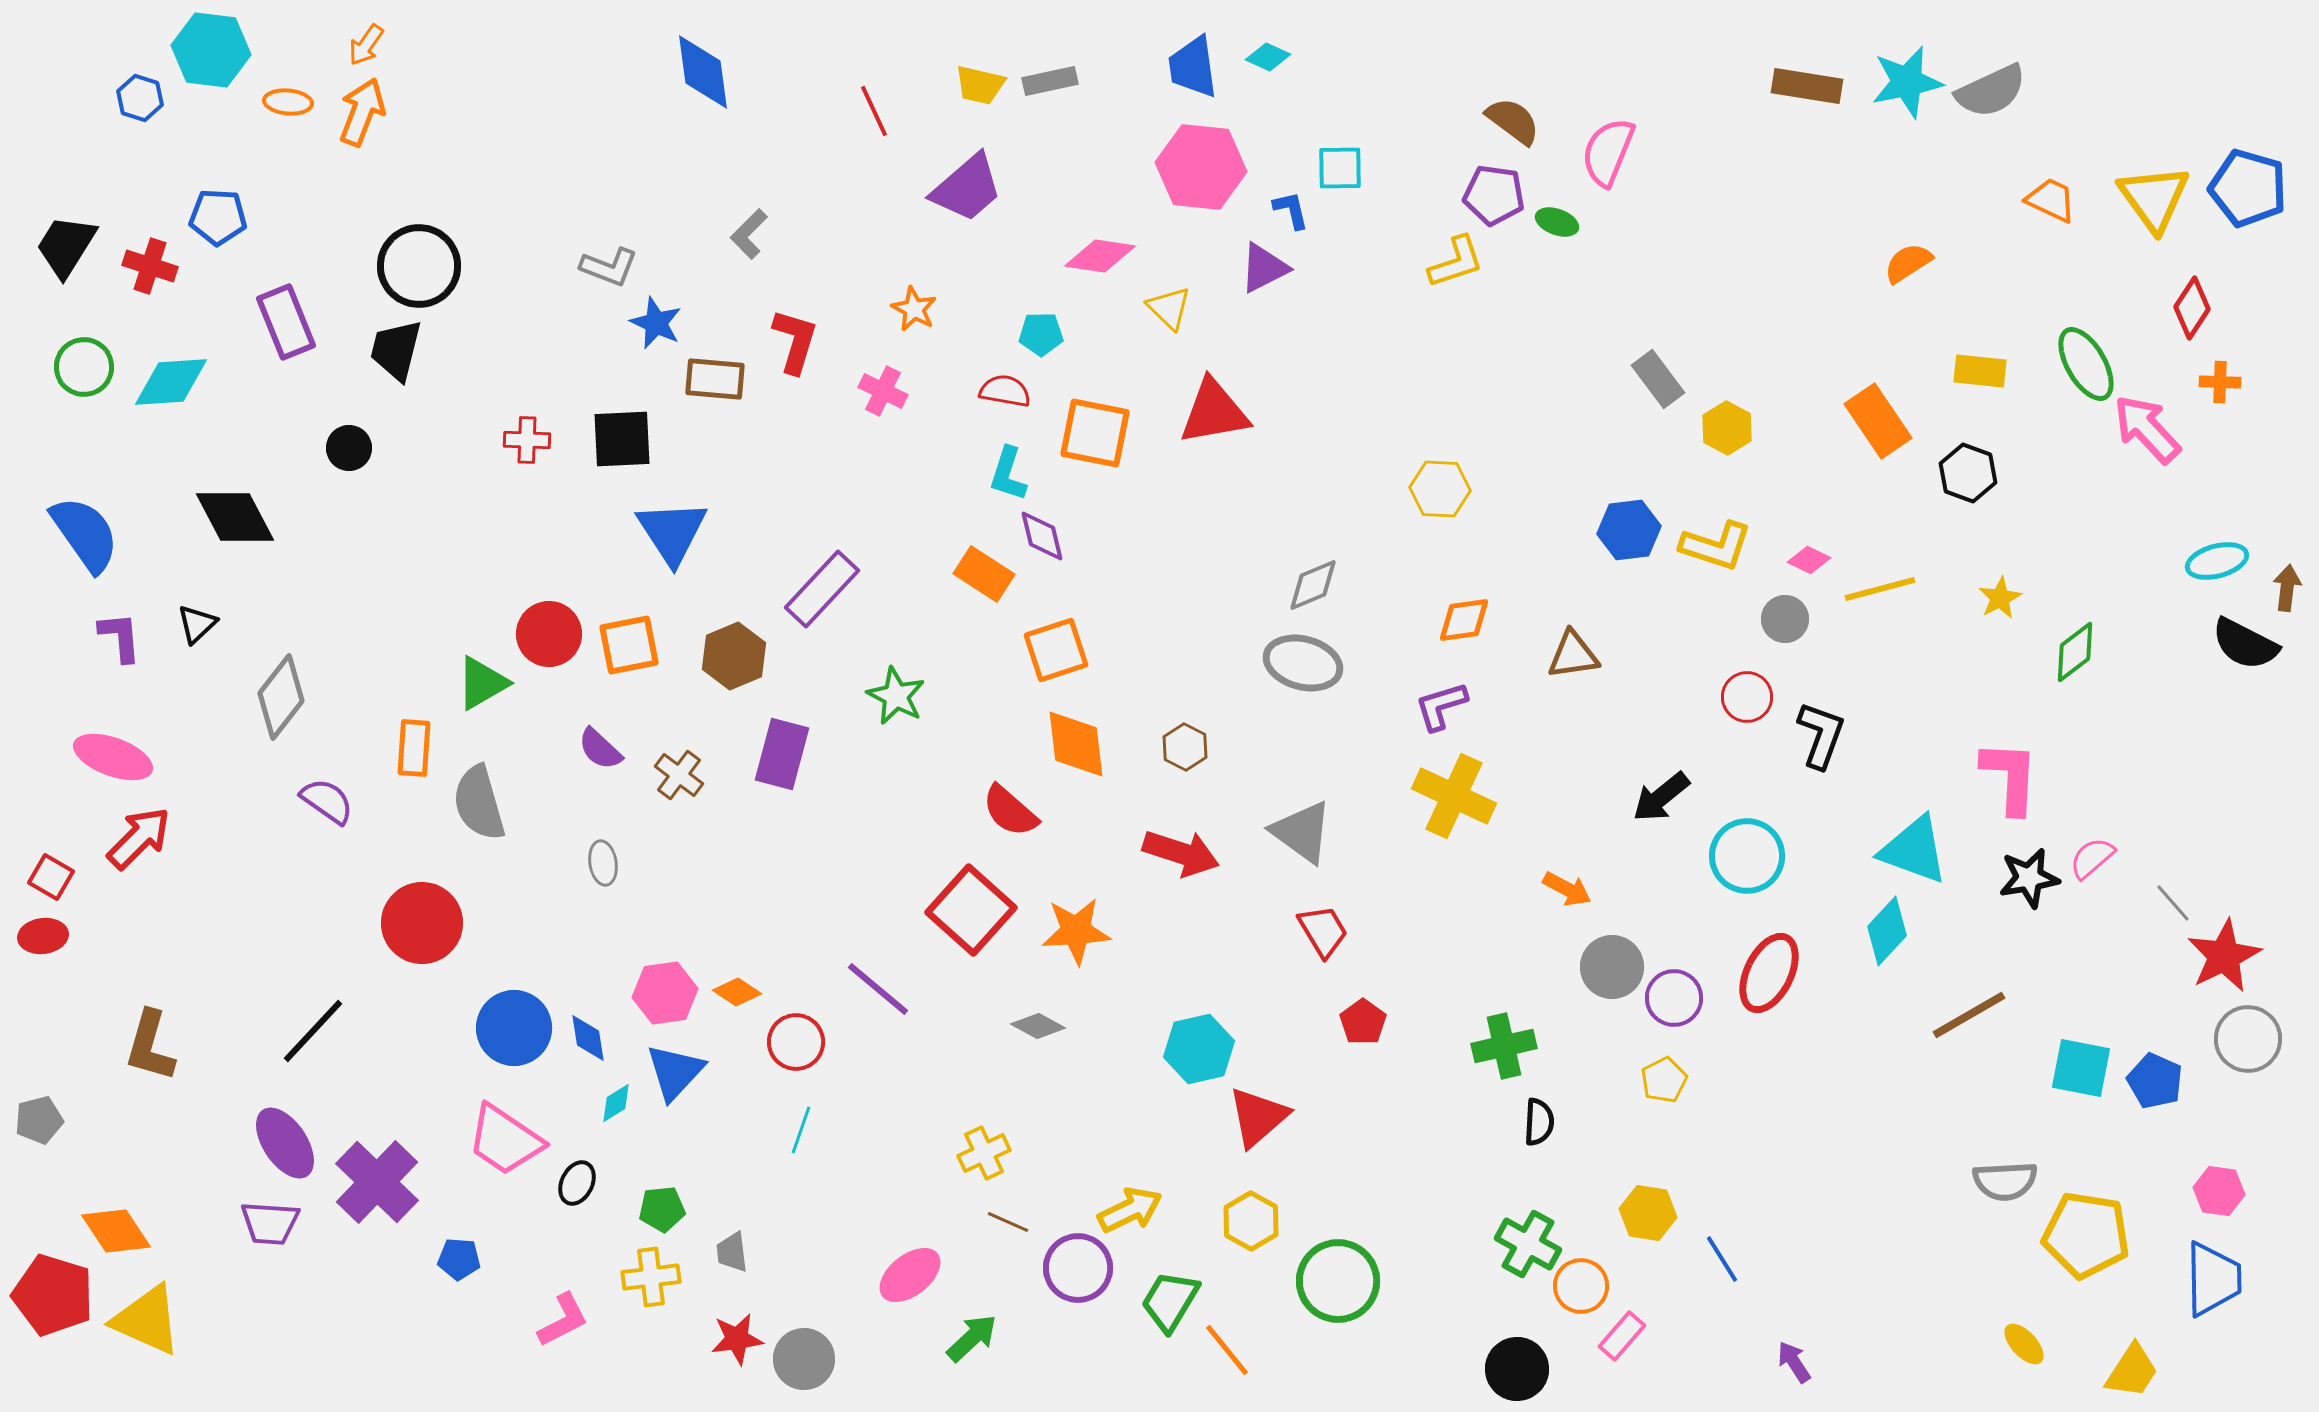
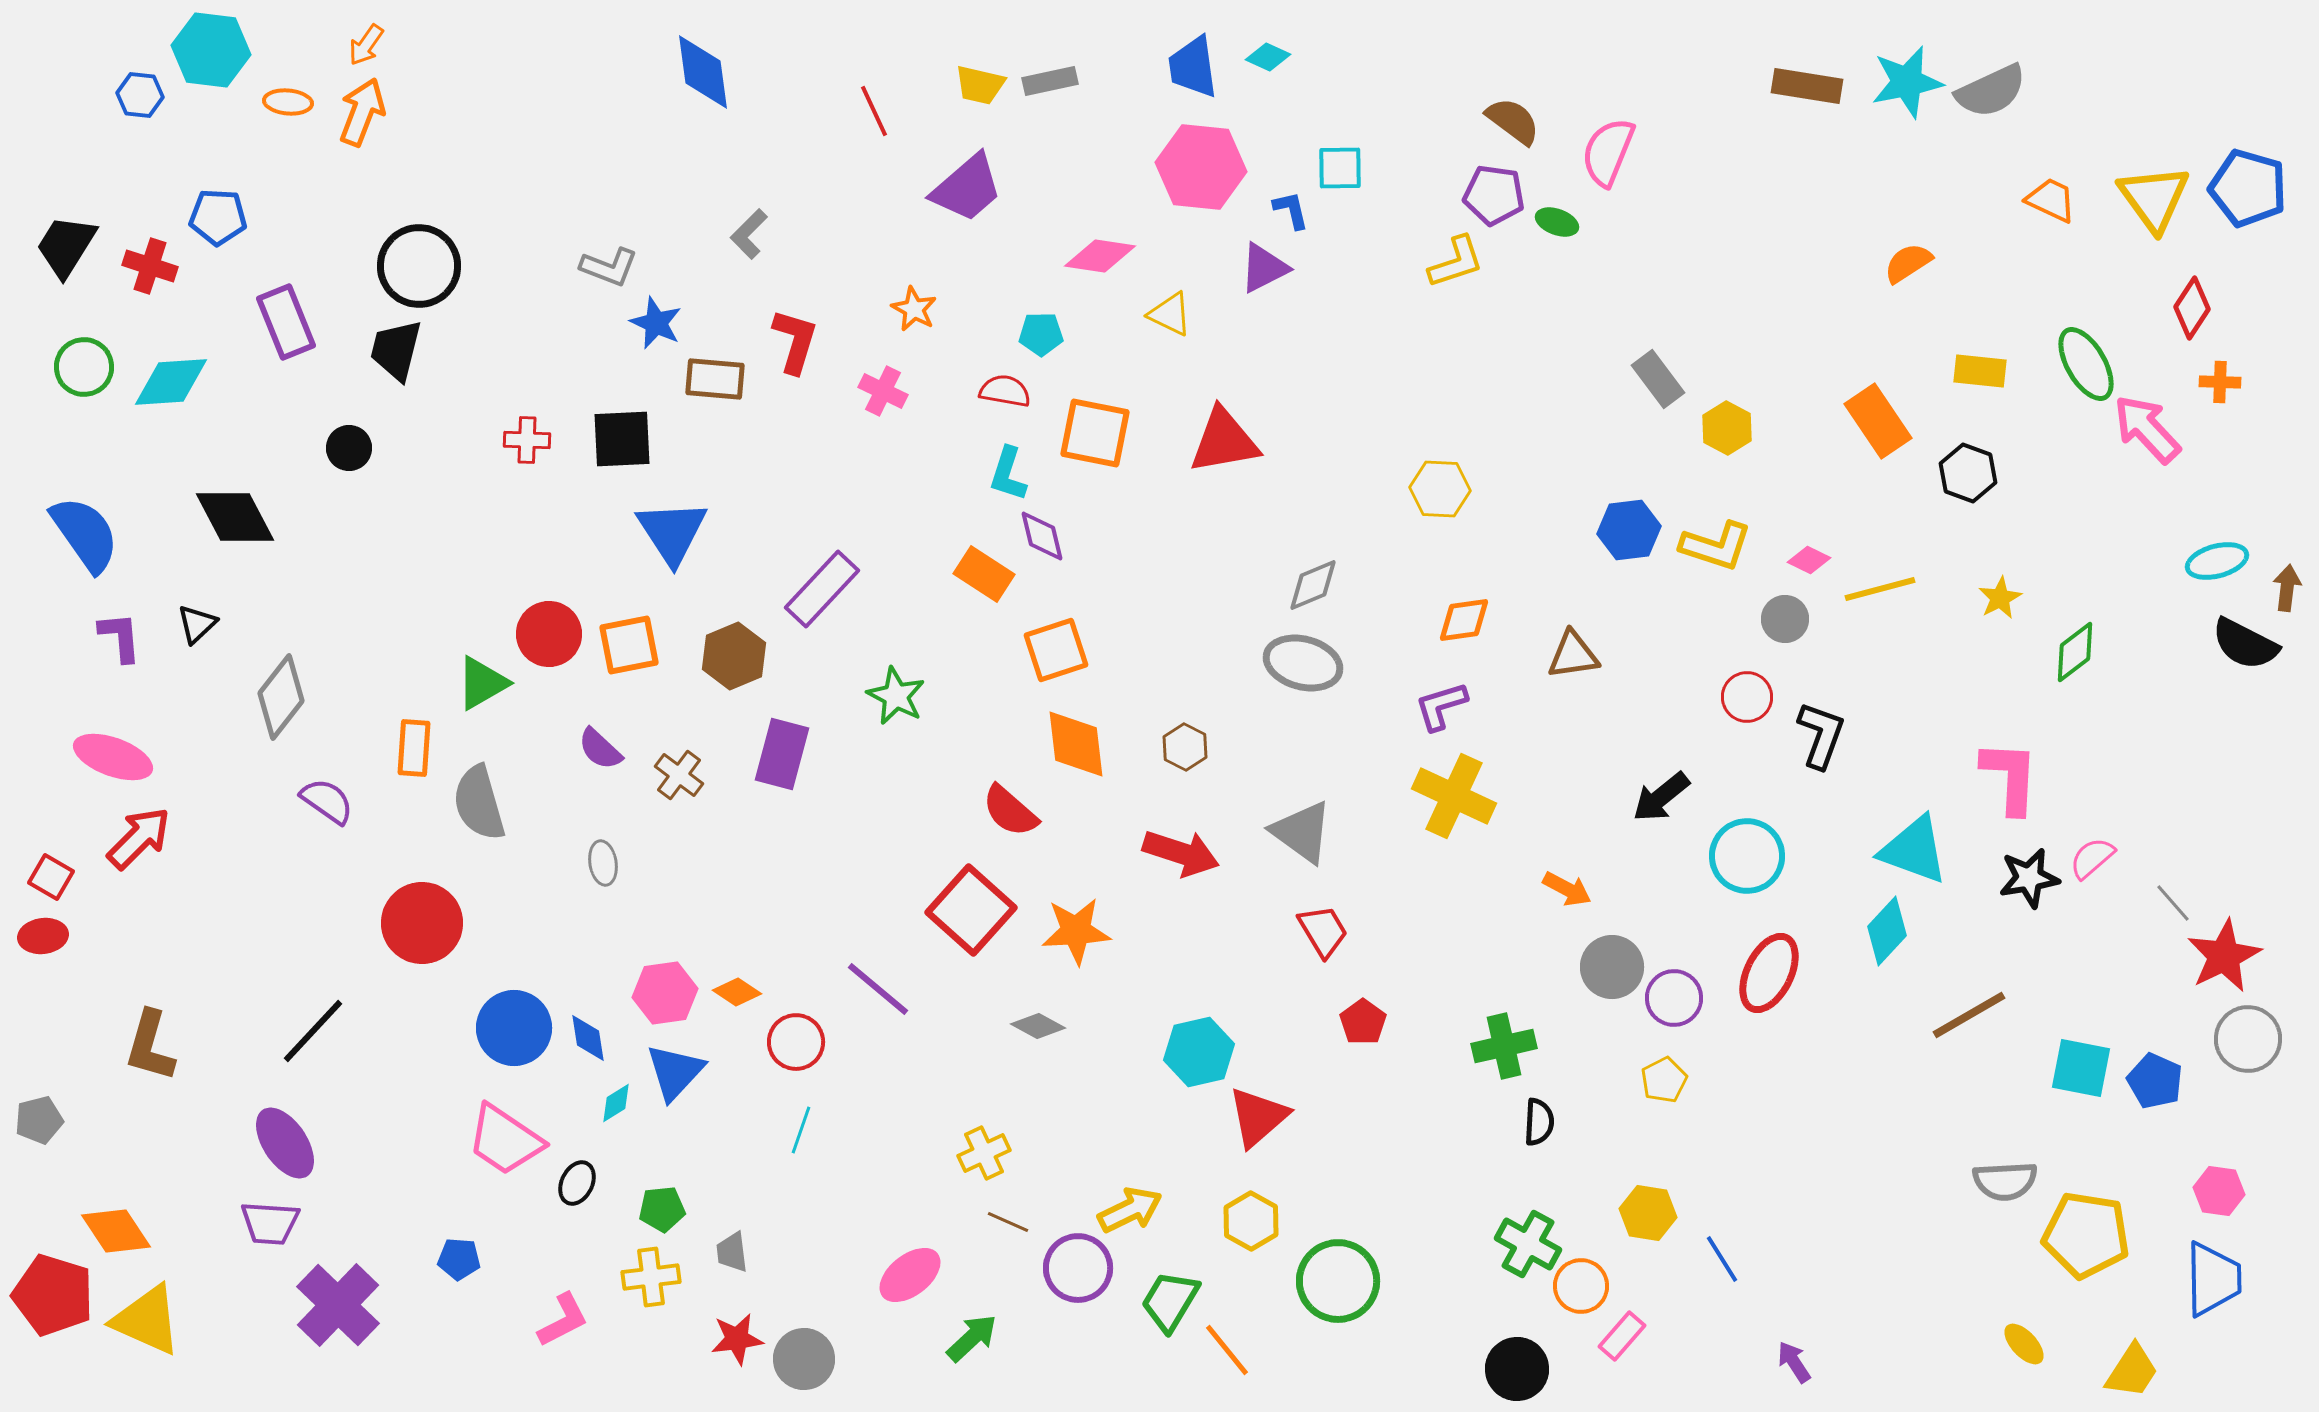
blue hexagon at (140, 98): moved 3 px up; rotated 12 degrees counterclockwise
yellow triangle at (1169, 308): moved 1 px right, 6 px down; rotated 18 degrees counterclockwise
red triangle at (1214, 412): moved 10 px right, 29 px down
cyan hexagon at (1199, 1049): moved 3 px down
purple cross at (377, 1182): moved 39 px left, 123 px down
